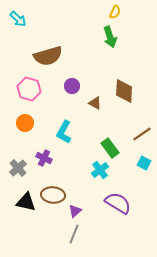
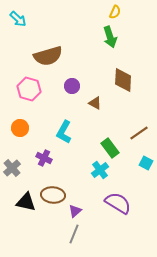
brown diamond: moved 1 px left, 11 px up
orange circle: moved 5 px left, 5 px down
brown line: moved 3 px left, 1 px up
cyan square: moved 2 px right
gray cross: moved 6 px left
